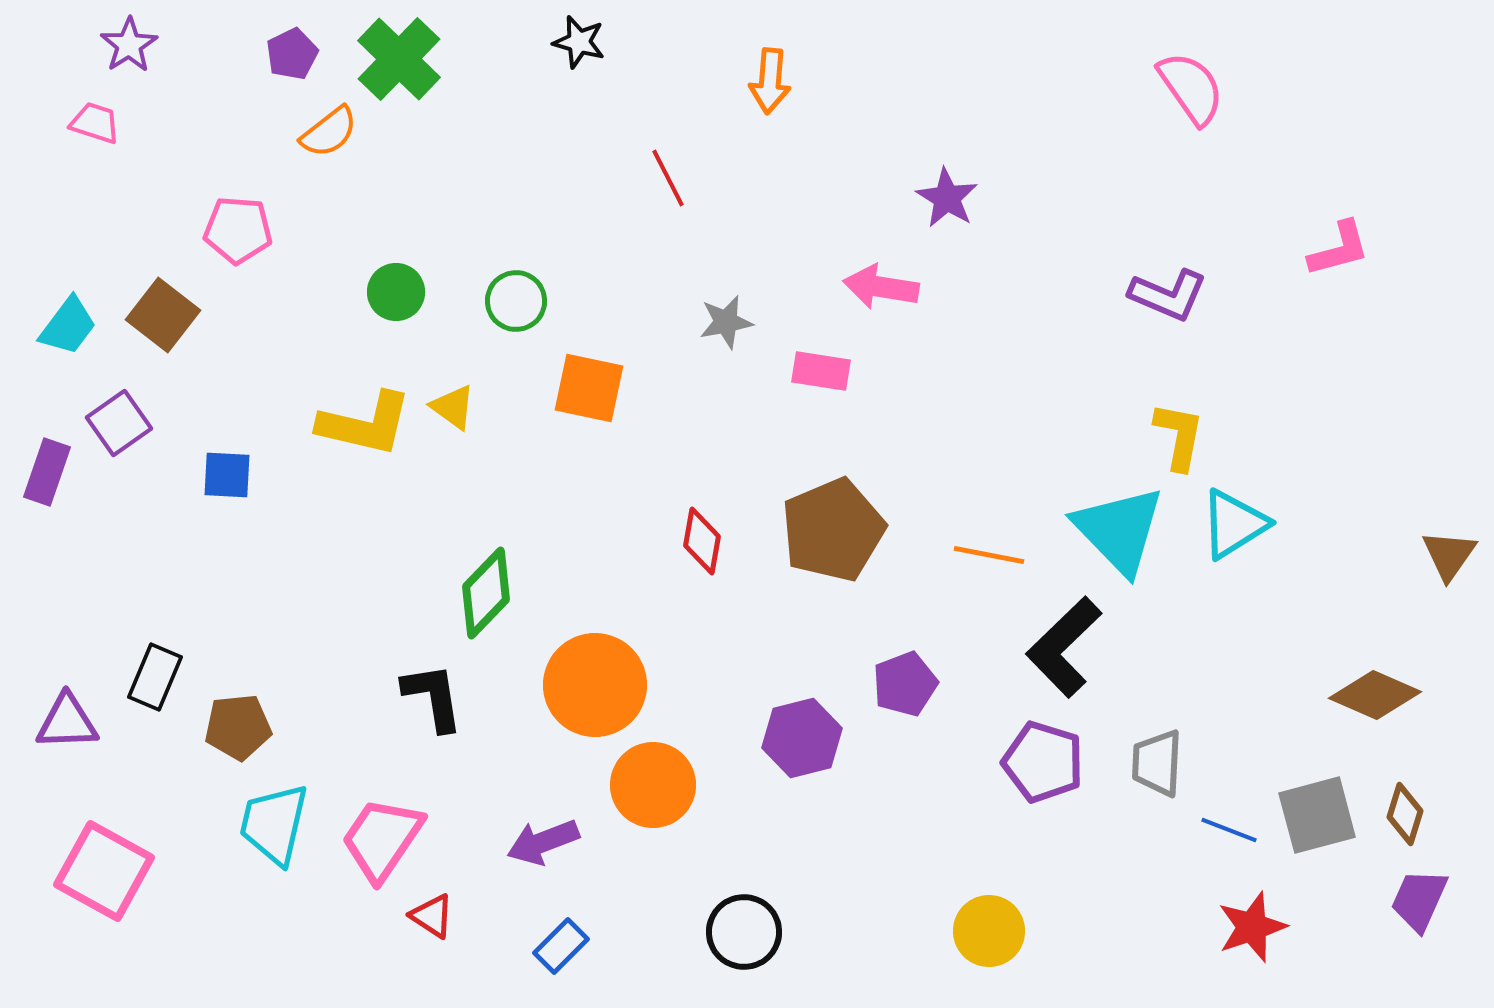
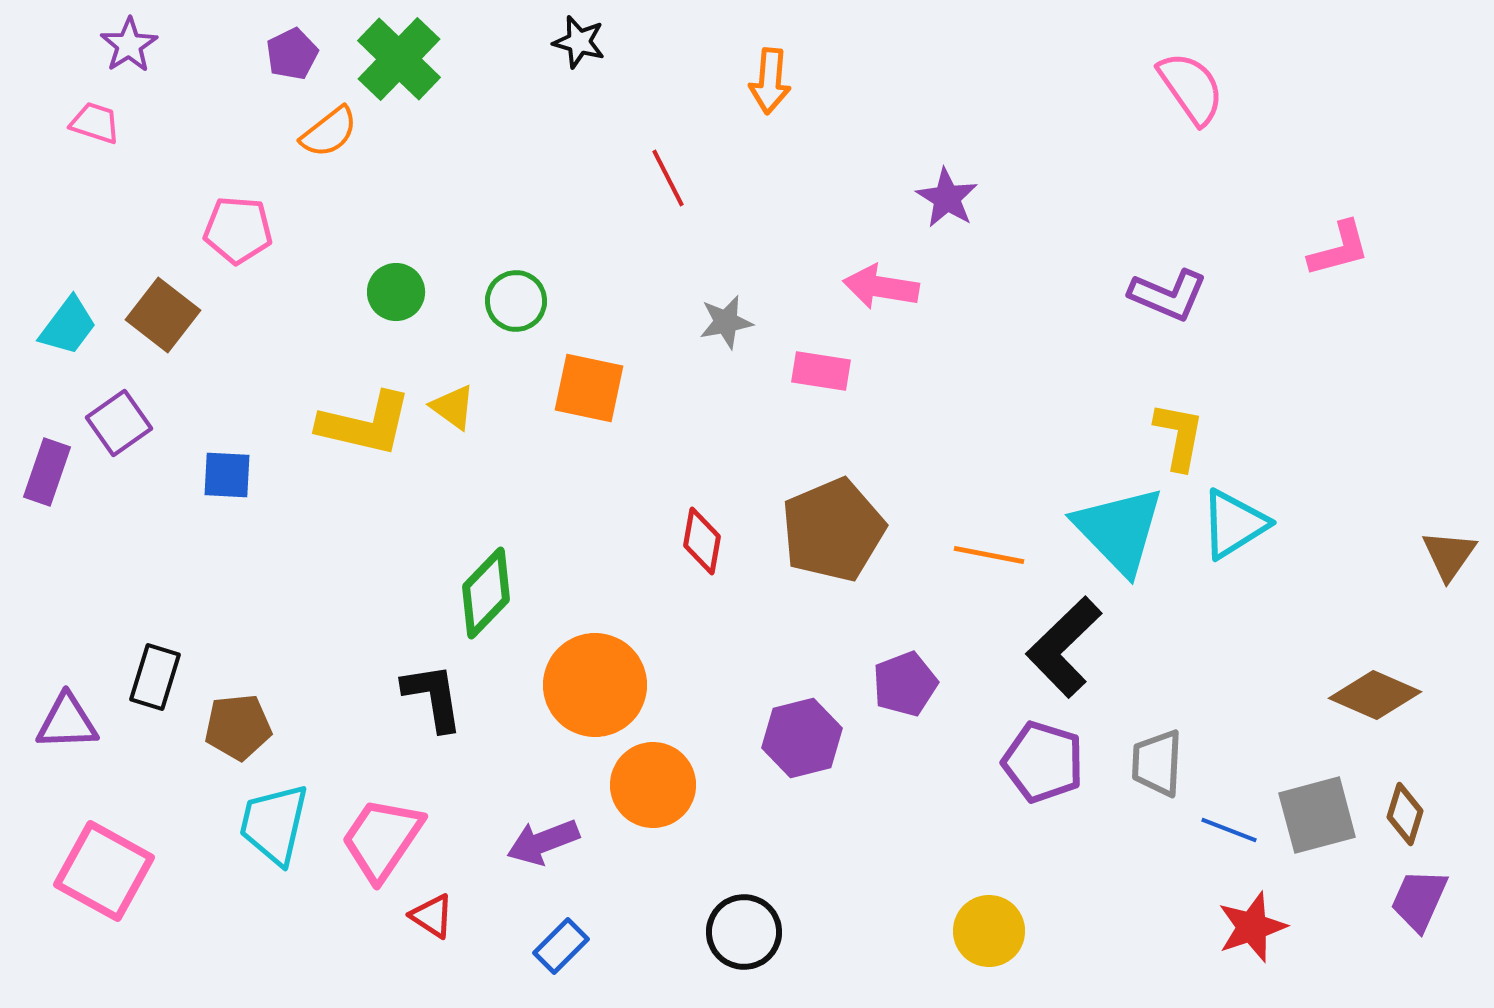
black rectangle at (155, 677): rotated 6 degrees counterclockwise
